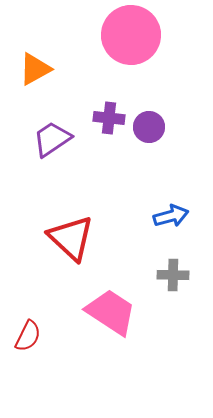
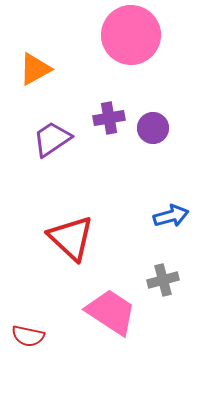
purple cross: rotated 16 degrees counterclockwise
purple circle: moved 4 px right, 1 px down
gray cross: moved 10 px left, 5 px down; rotated 16 degrees counterclockwise
red semicircle: rotated 76 degrees clockwise
